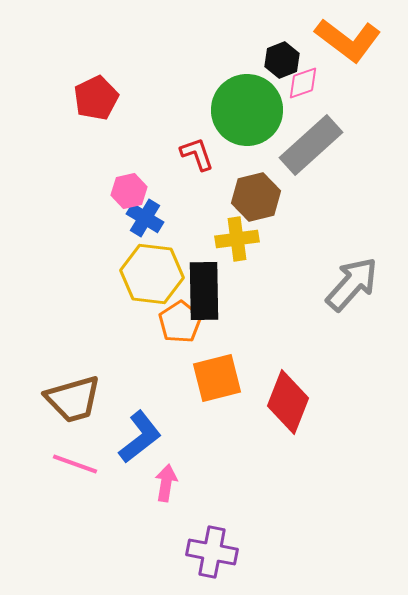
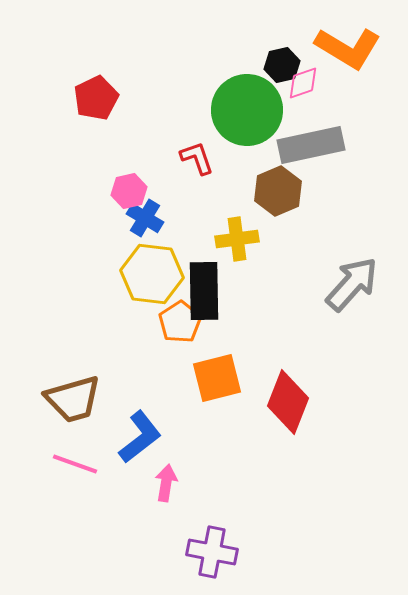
orange L-shape: moved 8 px down; rotated 6 degrees counterclockwise
black hexagon: moved 5 px down; rotated 8 degrees clockwise
gray rectangle: rotated 30 degrees clockwise
red L-shape: moved 4 px down
brown hexagon: moved 22 px right, 6 px up; rotated 9 degrees counterclockwise
